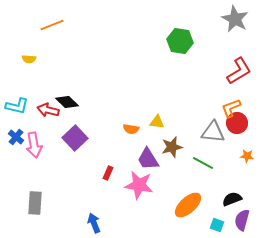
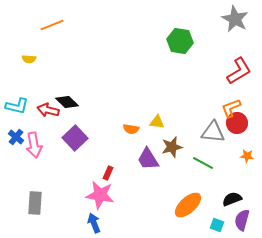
pink star: moved 39 px left, 10 px down
